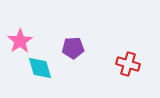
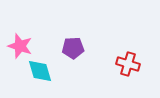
pink star: moved 5 px down; rotated 20 degrees counterclockwise
cyan diamond: moved 3 px down
